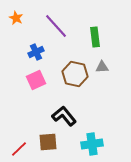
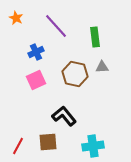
cyan cross: moved 1 px right, 2 px down
red line: moved 1 px left, 3 px up; rotated 18 degrees counterclockwise
